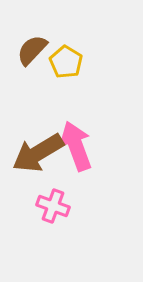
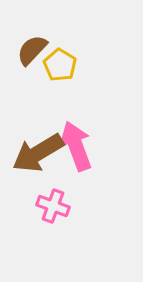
yellow pentagon: moved 6 px left, 3 px down
